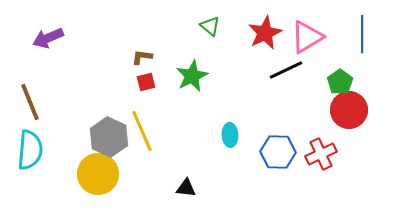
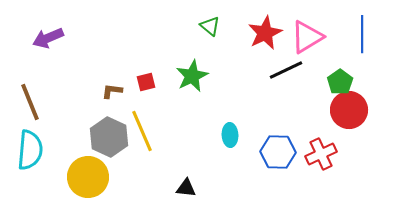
brown L-shape: moved 30 px left, 34 px down
yellow circle: moved 10 px left, 3 px down
